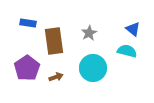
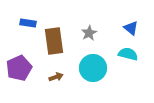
blue triangle: moved 2 px left, 1 px up
cyan semicircle: moved 1 px right, 3 px down
purple pentagon: moved 8 px left; rotated 10 degrees clockwise
